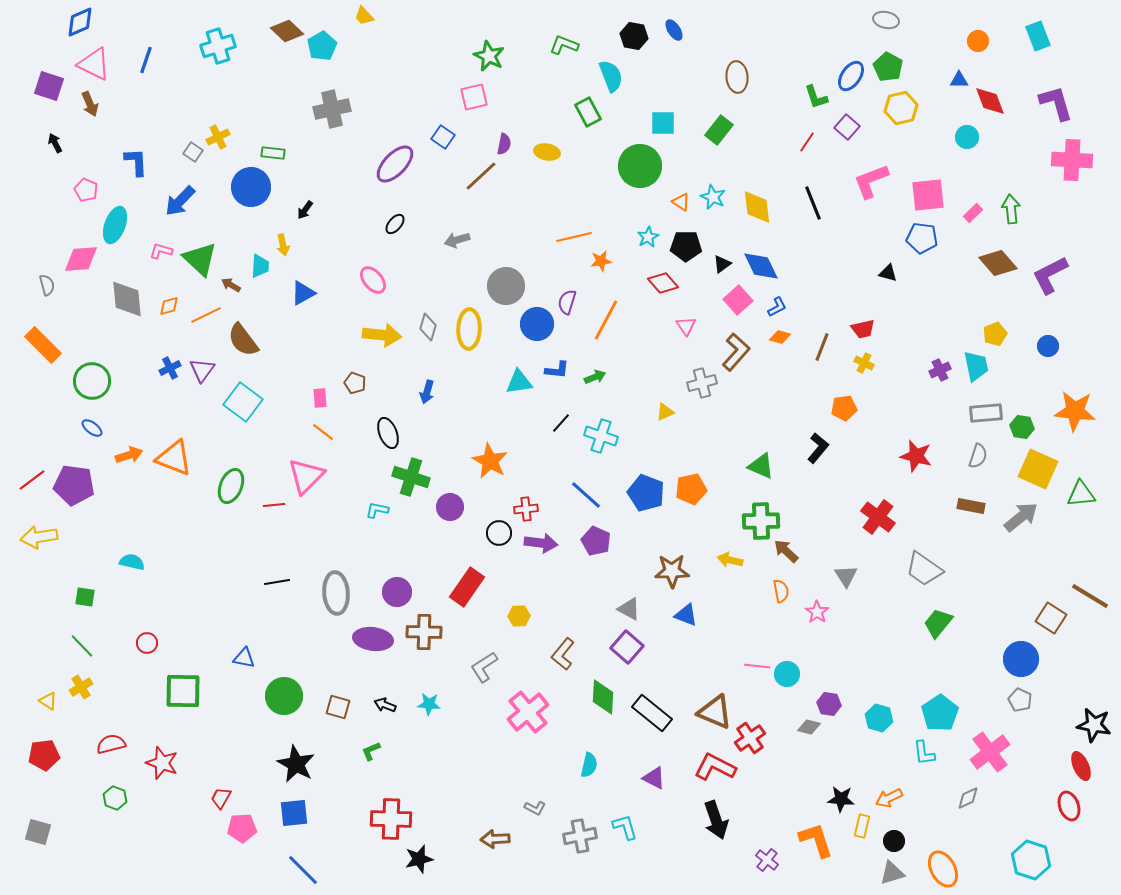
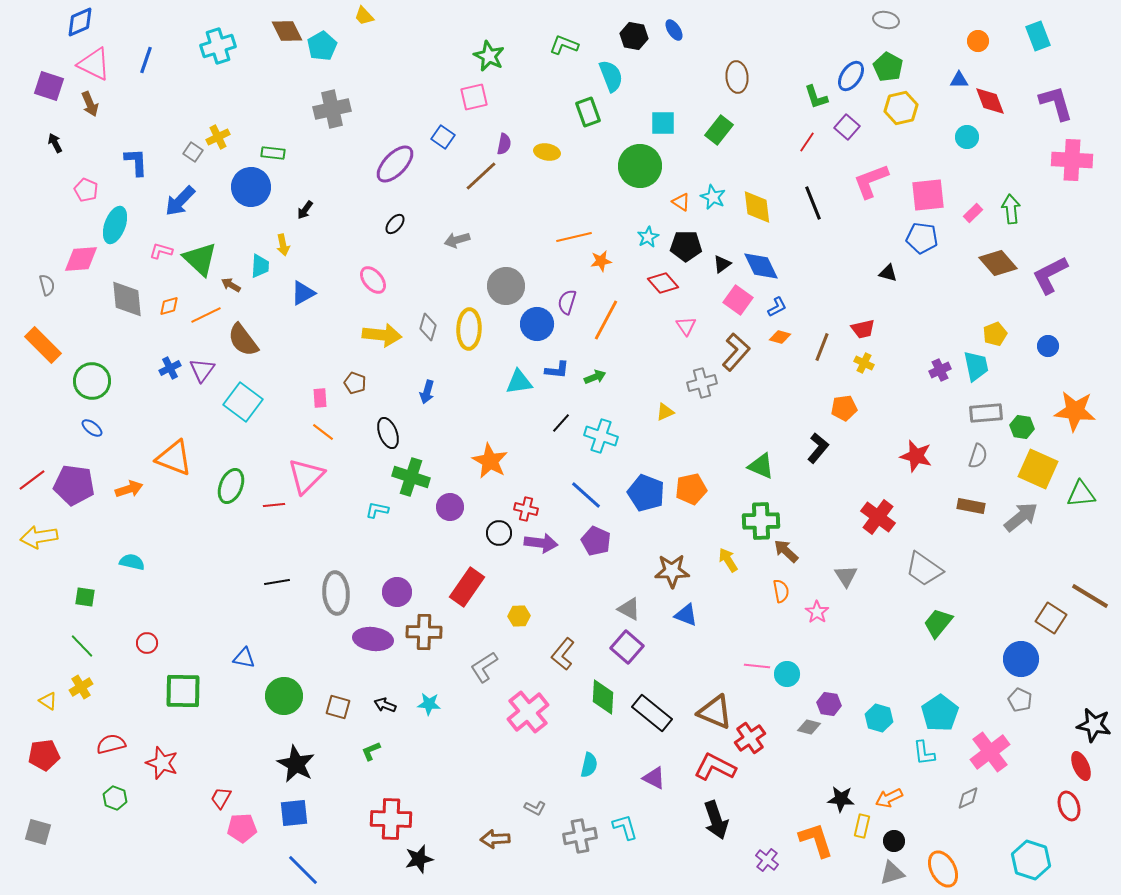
brown diamond at (287, 31): rotated 20 degrees clockwise
green rectangle at (588, 112): rotated 8 degrees clockwise
pink square at (738, 300): rotated 12 degrees counterclockwise
orange arrow at (129, 455): moved 34 px down
red cross at (526, 509): rotated 20 degrees clockwise
yellow arrow at (730, 560): moved 2 px left; rotated 45 degrees clockwise
